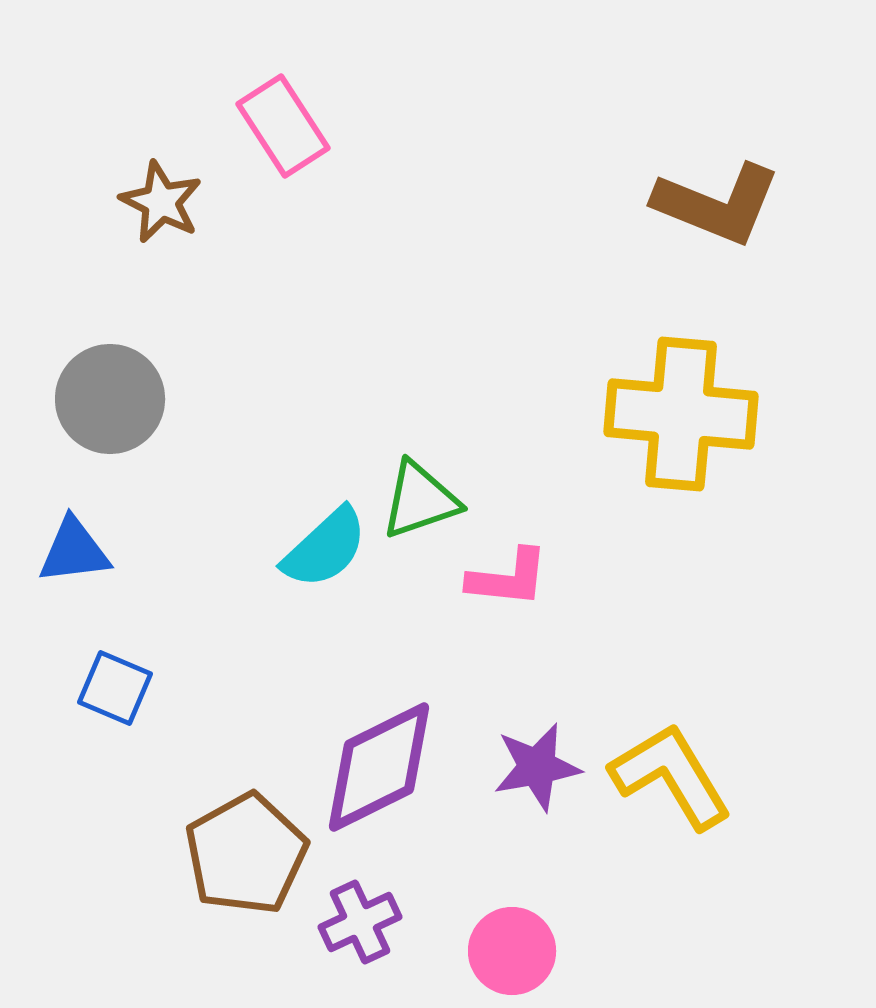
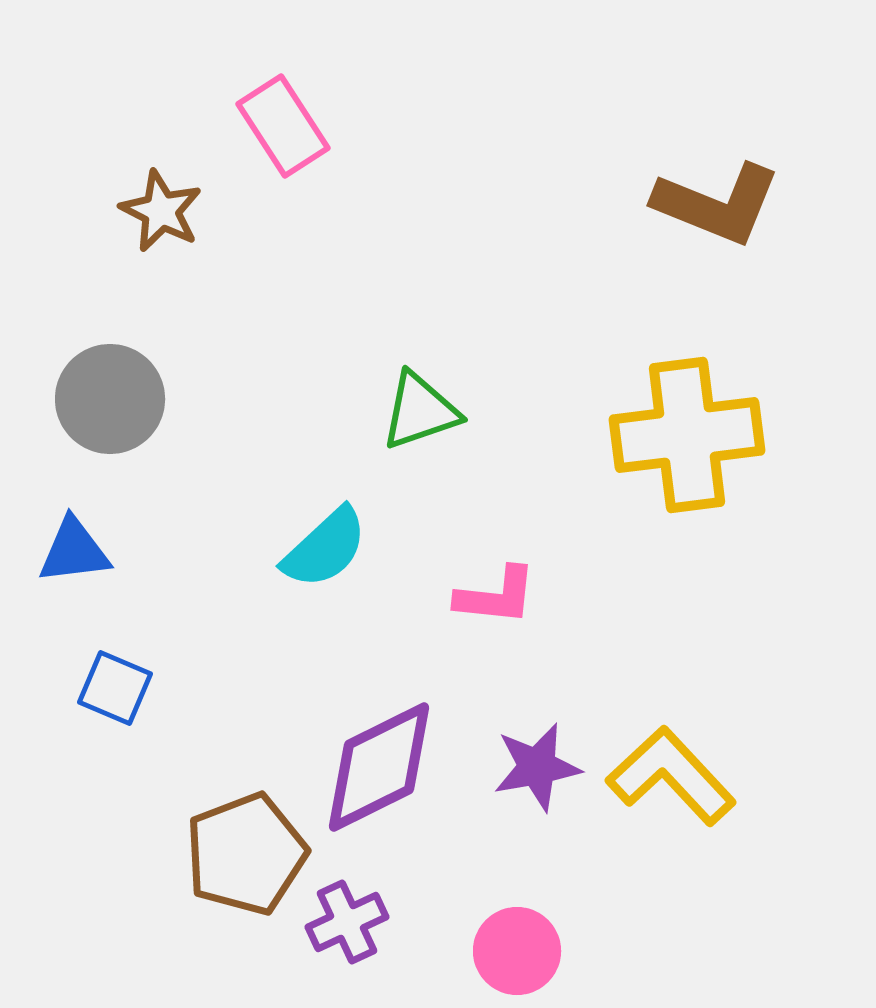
brown star: moved 9 px down
yellow cross: moved 6 px right, 21 px down; rotated 12 degrees counterclockwise
green triangle: moved 89 px up
pink L-shape: moved 12 px left, 18 px down
yellow L-shape: rotated 12 degrees counterclockwise
brown pentagon: rotated 8 degrees clockwise
purple cross: moved 13 px left
pink circle: moved 5 px right
